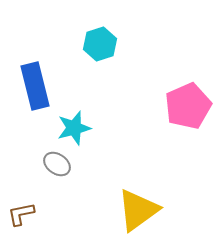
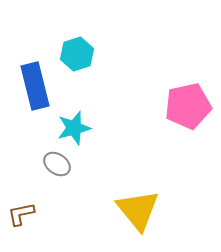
cyan hexagon: moved 23 px left, 10 px down
pink pentagon: rotated 12 degrees clockwise
yellow triangle: rotated 33 degrees counterclockwise
